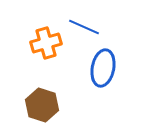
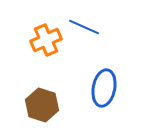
orange cross: moved 3 px up; rotated 8 degrees counterclockwise
blue ellipse: moved 1 px right, 20 px down
